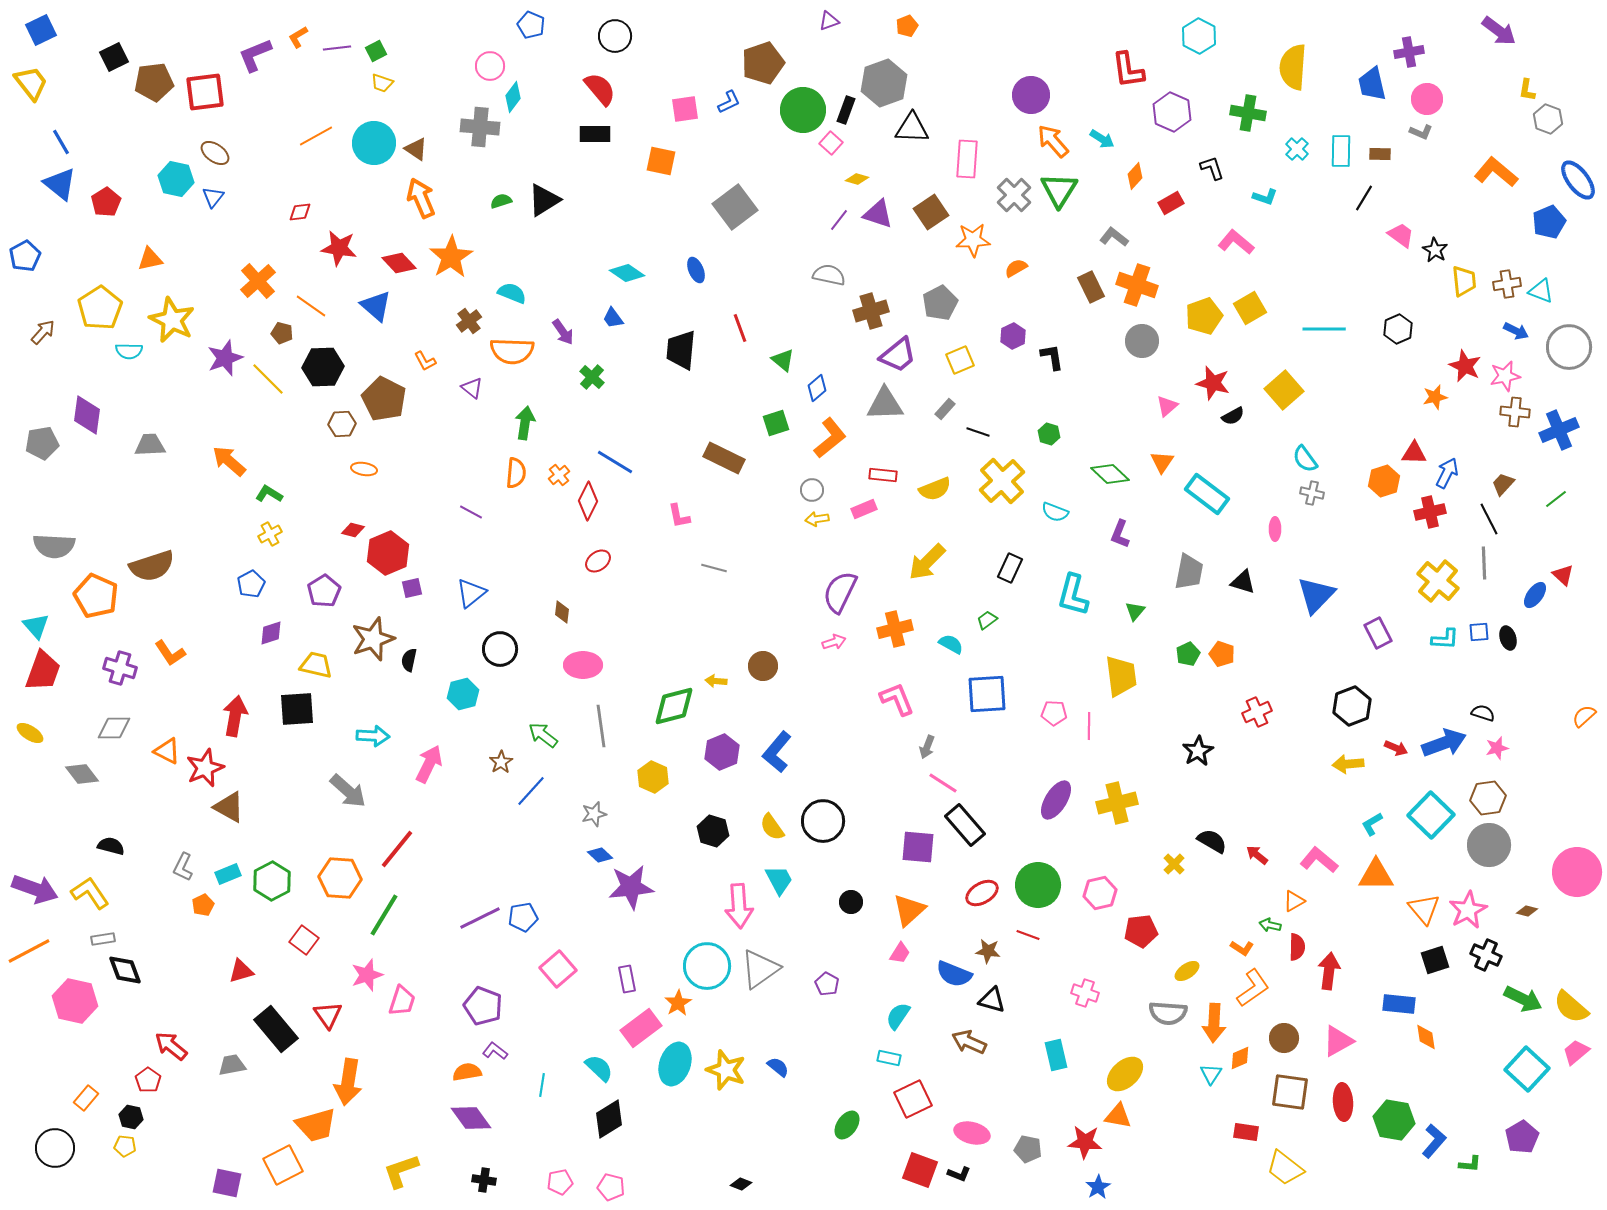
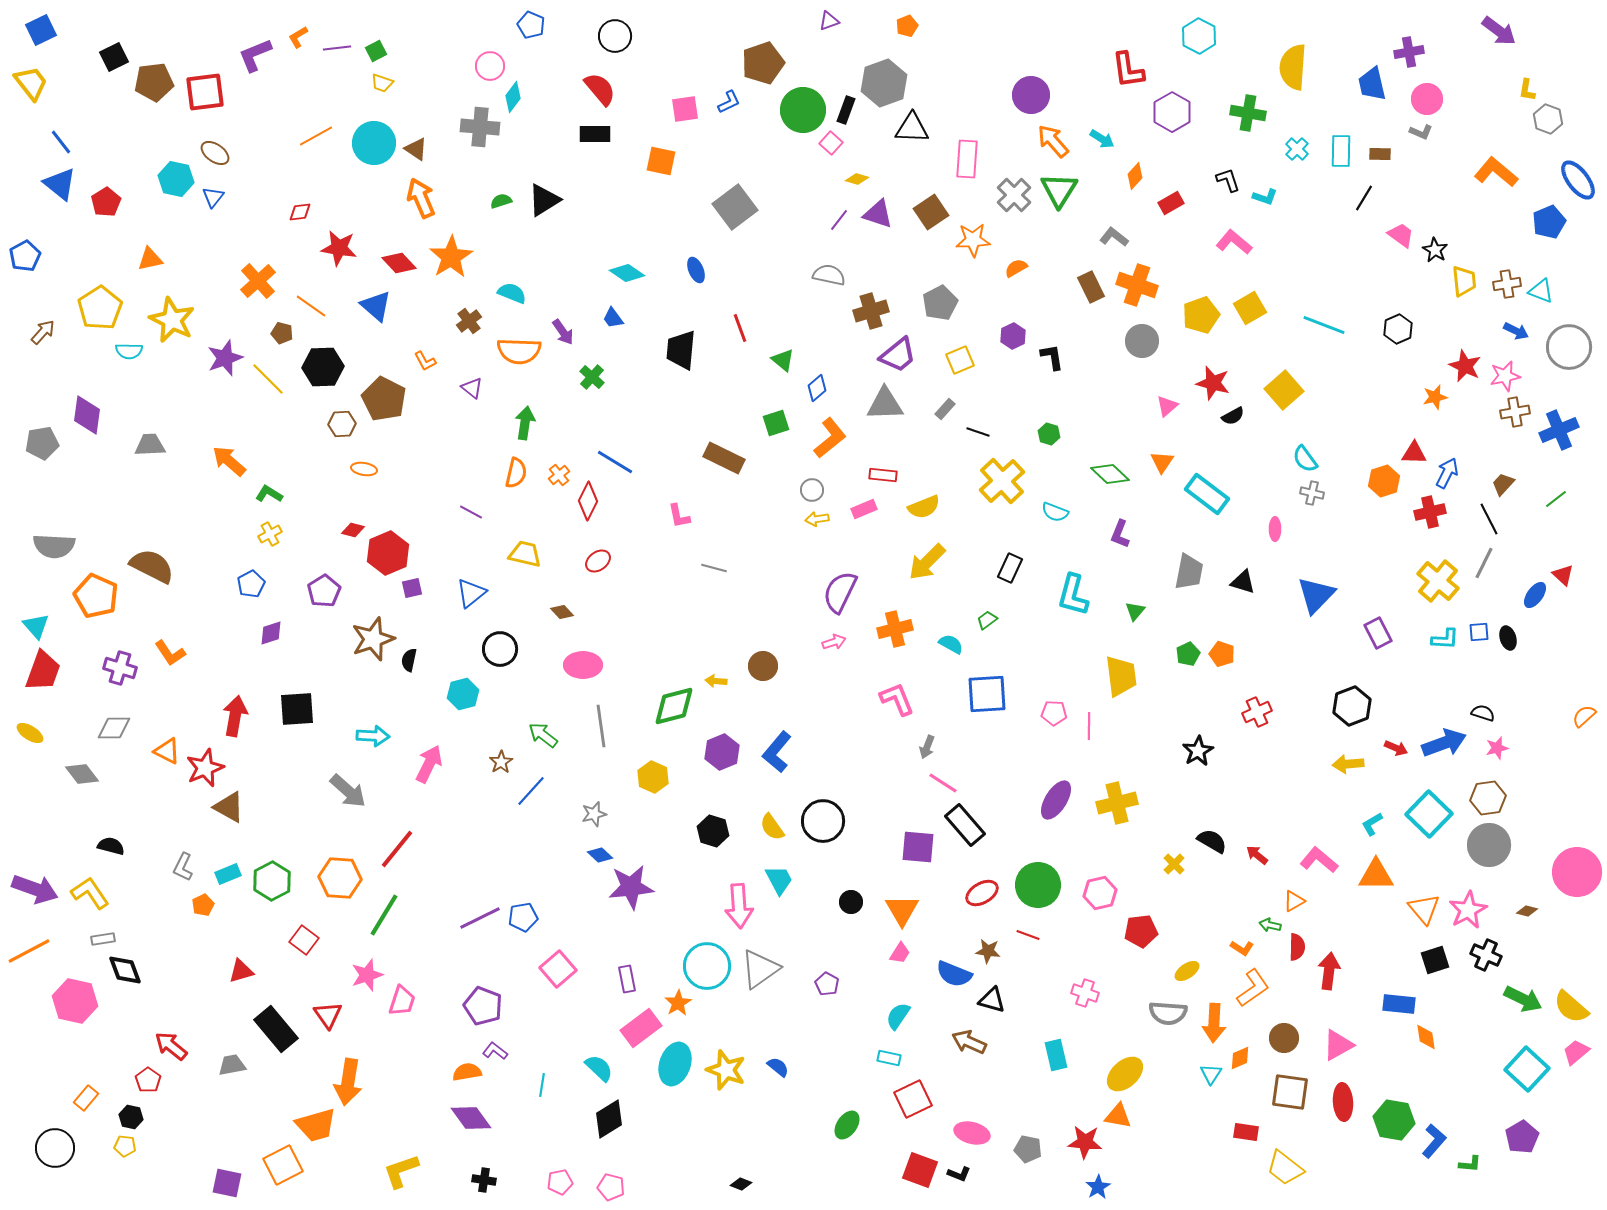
purple hexagon at (1172, 112): rotated 6 degrees clockwise
blue line at (61, 142): rotated 8 degrees counterclockwise
black L-shape at (1212, 168): moved 16 px right, 12 px down
pink L-shape at (1236, 242): moved 2 px left
yellow pentagon at (1204, 316): moved 3 px left, 1 px up
cyan line at (1324, 329): moved 4 px up; rotated 21 degrees clockwise
orange semicircle at (512, 351): moved 7 px right
brown cross at (1515, 412): rotated 16 degrees counterclockwise
orange semicircle at (516, 473): rotated 8 degrees clockwise
yellow semicircle at (935, 489): moved 11 px left, 18 px down
gray line at (1484, 563): rotated 28 degrees clockwise
brown semicircle at (152, 566): rotated 135 degrees counterclockwise
brown diamond at (562, 612): rotated 50 degrees counterclockwise
yellow trapezoid at (316, 665): moved 209 px right, 111 px up
cyan square at (1431, 815): moved 2 px left, 1 px up
orange triangle at (909, 910): moved 7 px left; rotated 18 degrees counterclockwise
pink triangle at (1338, 1041): moved 4 px down
